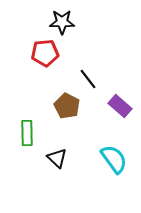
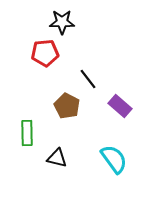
black triangle: rotated 30 degrees counterclockwise
